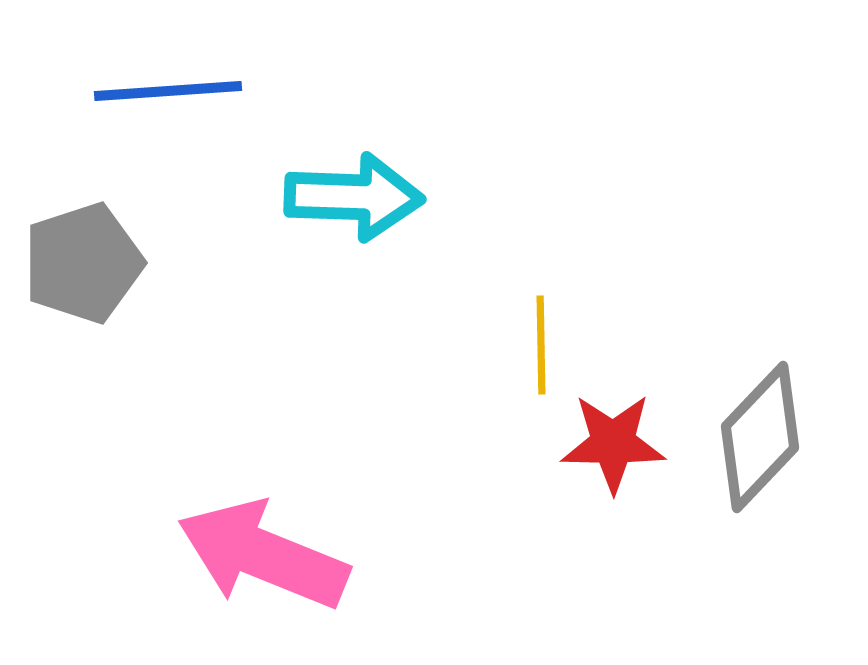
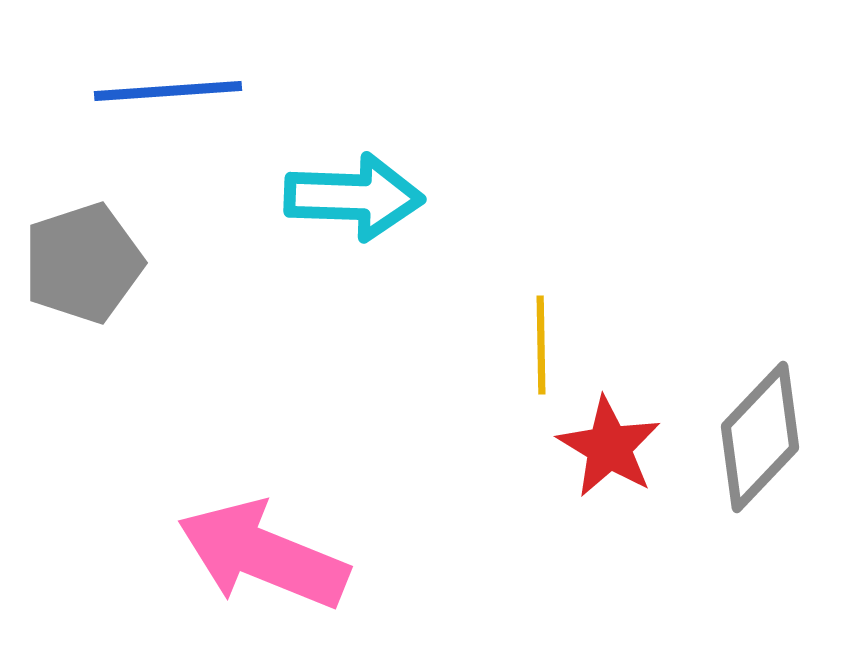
red star: moved 4 px left, 4 px down; rotated 30 degrees clockwise
